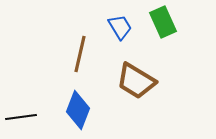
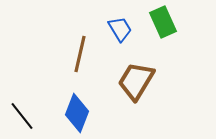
blue trapezoid: moved 2 px down
brown trapezoid: rotated 90 degrees clockwise
blue diamond: moved 1 px left, 3 px down
black line: moved 1 px right, 1 px up; rotated 60 degrees clockwise
